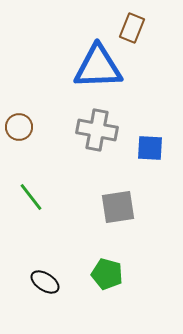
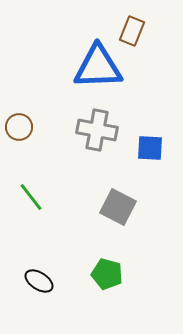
brown rectangle: moved 3 px down
gray square: rotated 36 degrees clockwise
black ellipse: moved 6 px left, 1 px up
